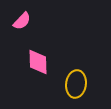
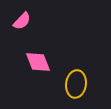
pink diamond: rotated 20 degrees counterclockwise
